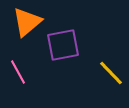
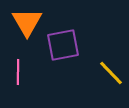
orange triangle: rotated 20 degrees counterclockwise
pink line: rotated 30 degrees clockwise
